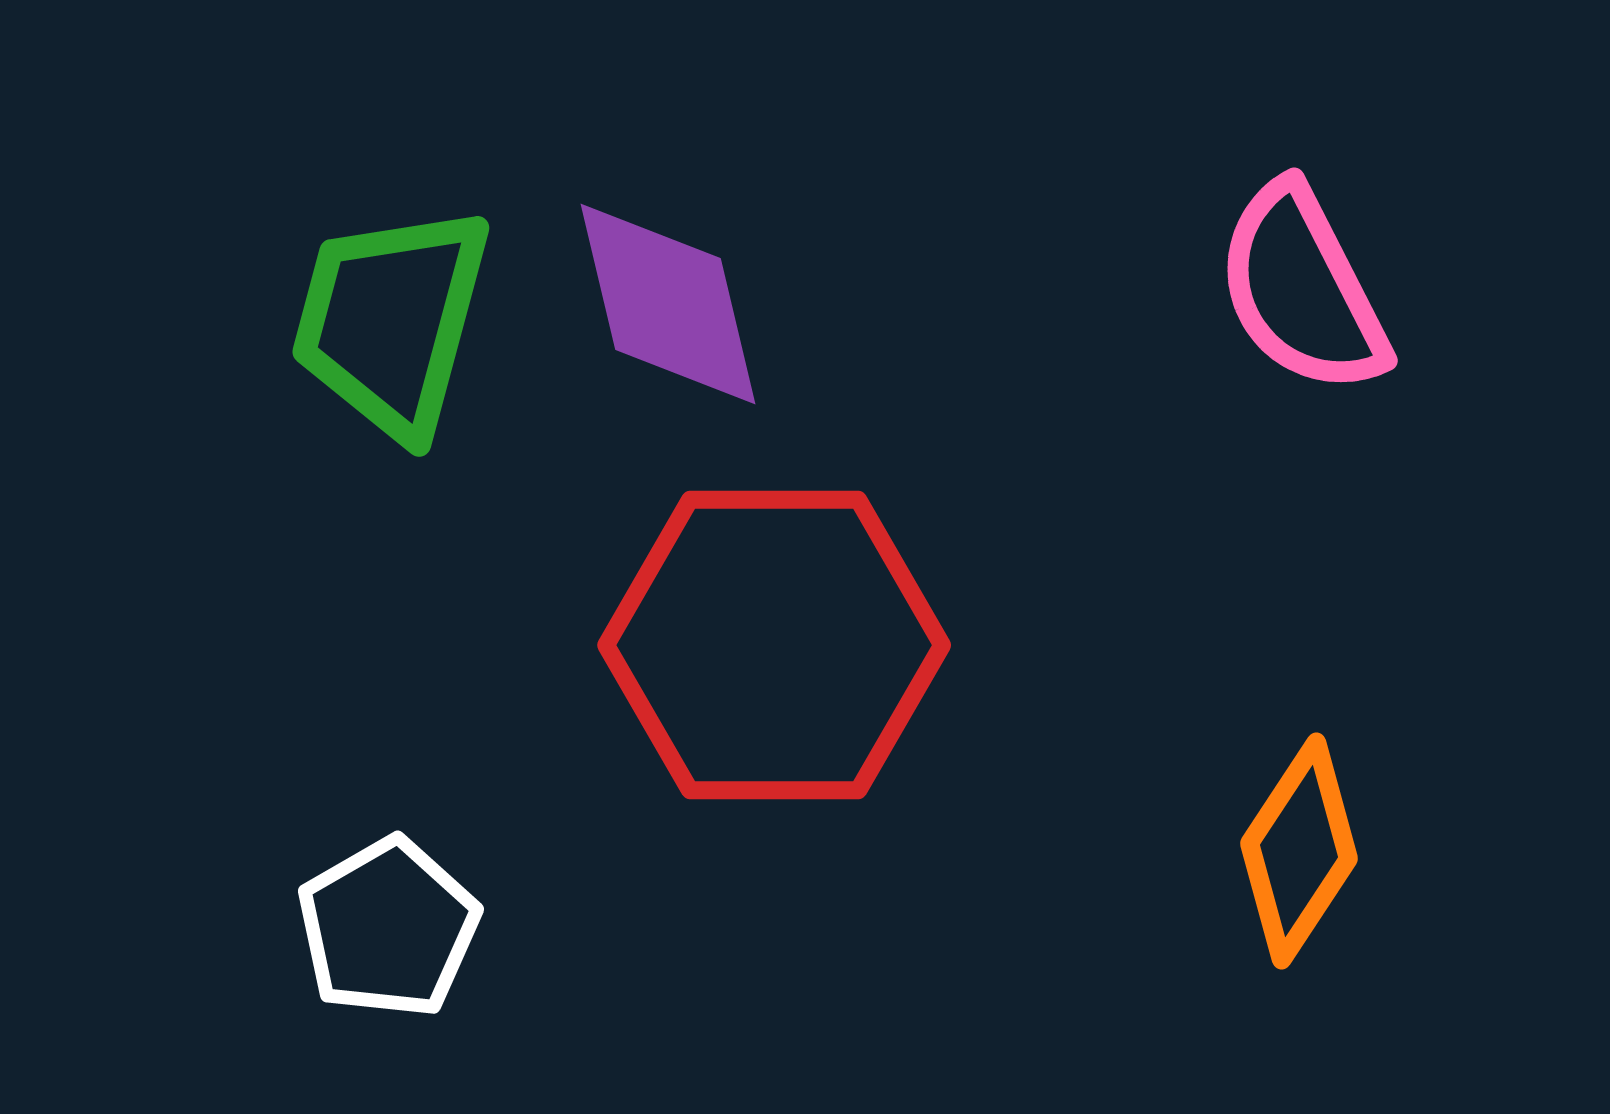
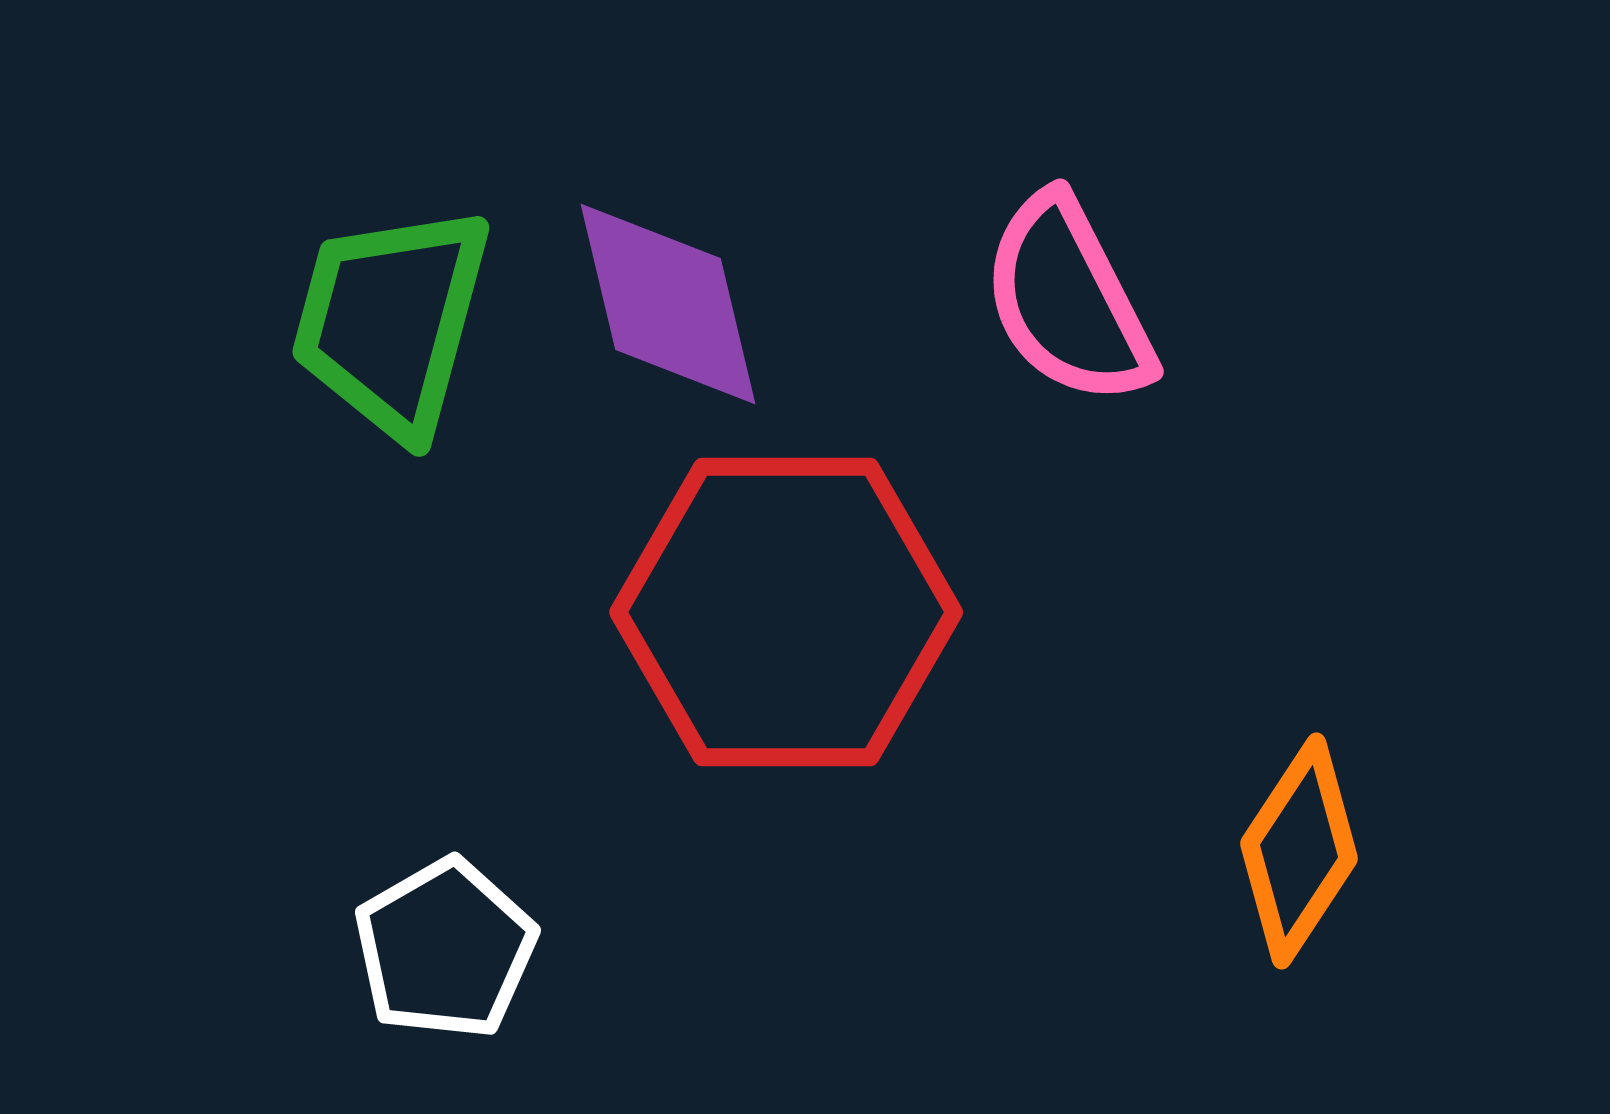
pink semicircle: moved 234 px left, 11 px down
red hexagon: moved 12 px right, 33 px up
white pentagon: moved 57 px right, 21 px down
